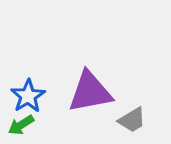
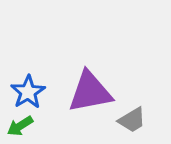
blue star: moved 4 px up
green arrow: moved 1 px left, 1 px down
